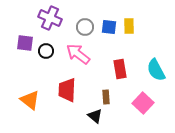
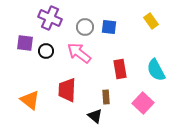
yellow rectangle: moved 22 px right, 5 px up; rotated 35 degrees counterclockwise
pink arrow: moved 1 px right, 1 px up
